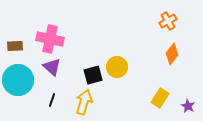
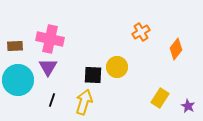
orange cross: moved 27 px left, 11 px down
orange diamond: moved 4 px right, 5 px up
purple triangle: moved 4 px left; rotated 18 degrees clockwise
black square: rotated 18 degrees clockwise
